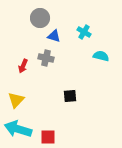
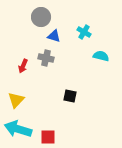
gray circle: moved 1 px right, 1 px up
black square: rotated 16 degrees clockwise
